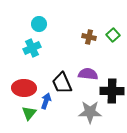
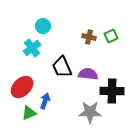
cyan circle: moved 4 px right, 2 px down
green square: moved 2 px left, 1 px down; rotated 16 degrees clockwise
cyan cross: rotated 12 degrees counterclockwise
black trapezoid: moved 16 px up
red ellipse: moved 2 px left, 1 px up; rotated 45 degrees counterclockwise
blue arrow: moved 1 px left
green triangle: rotated 28 degrees clockwise
